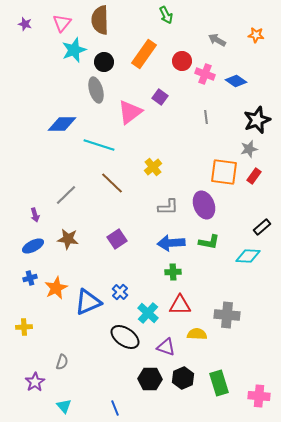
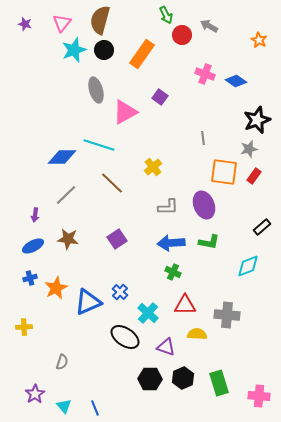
brown semicircle at (100, 20): rotated 16 degrees clockwise
orange star at (256, 35): moved 3 px right, 5 px down; rotated 21 degrees clockwise
gray arrow at (217, 40): moved 8 px left, 14 px up
orange rectangle at (144, 54): moved 2 px left
red circle at (182, 61): moved 26 px up
black circle at (104, 62): moved 12 px up
pink triangle at (130, 112): moved 5 px left; rotated 8 degrees clockwise
gray line at (206, 117): moved 3 px left, 21 px down
blue diamond at (62, 124): moved 33 px down
purple arrow at (35, 215): rotated 24 degrees clockwise
cyan diamond at (248, 256): moved 10 px down; rotated 25 degrees counterclockwise
green cross at (173, 272): rotated 28 degrees clockwise
red triangle at (180, 305): moved 5 px right
purple star at (35, 382): moved 12 px down
blue line at (115, 408): moved 20 px left
